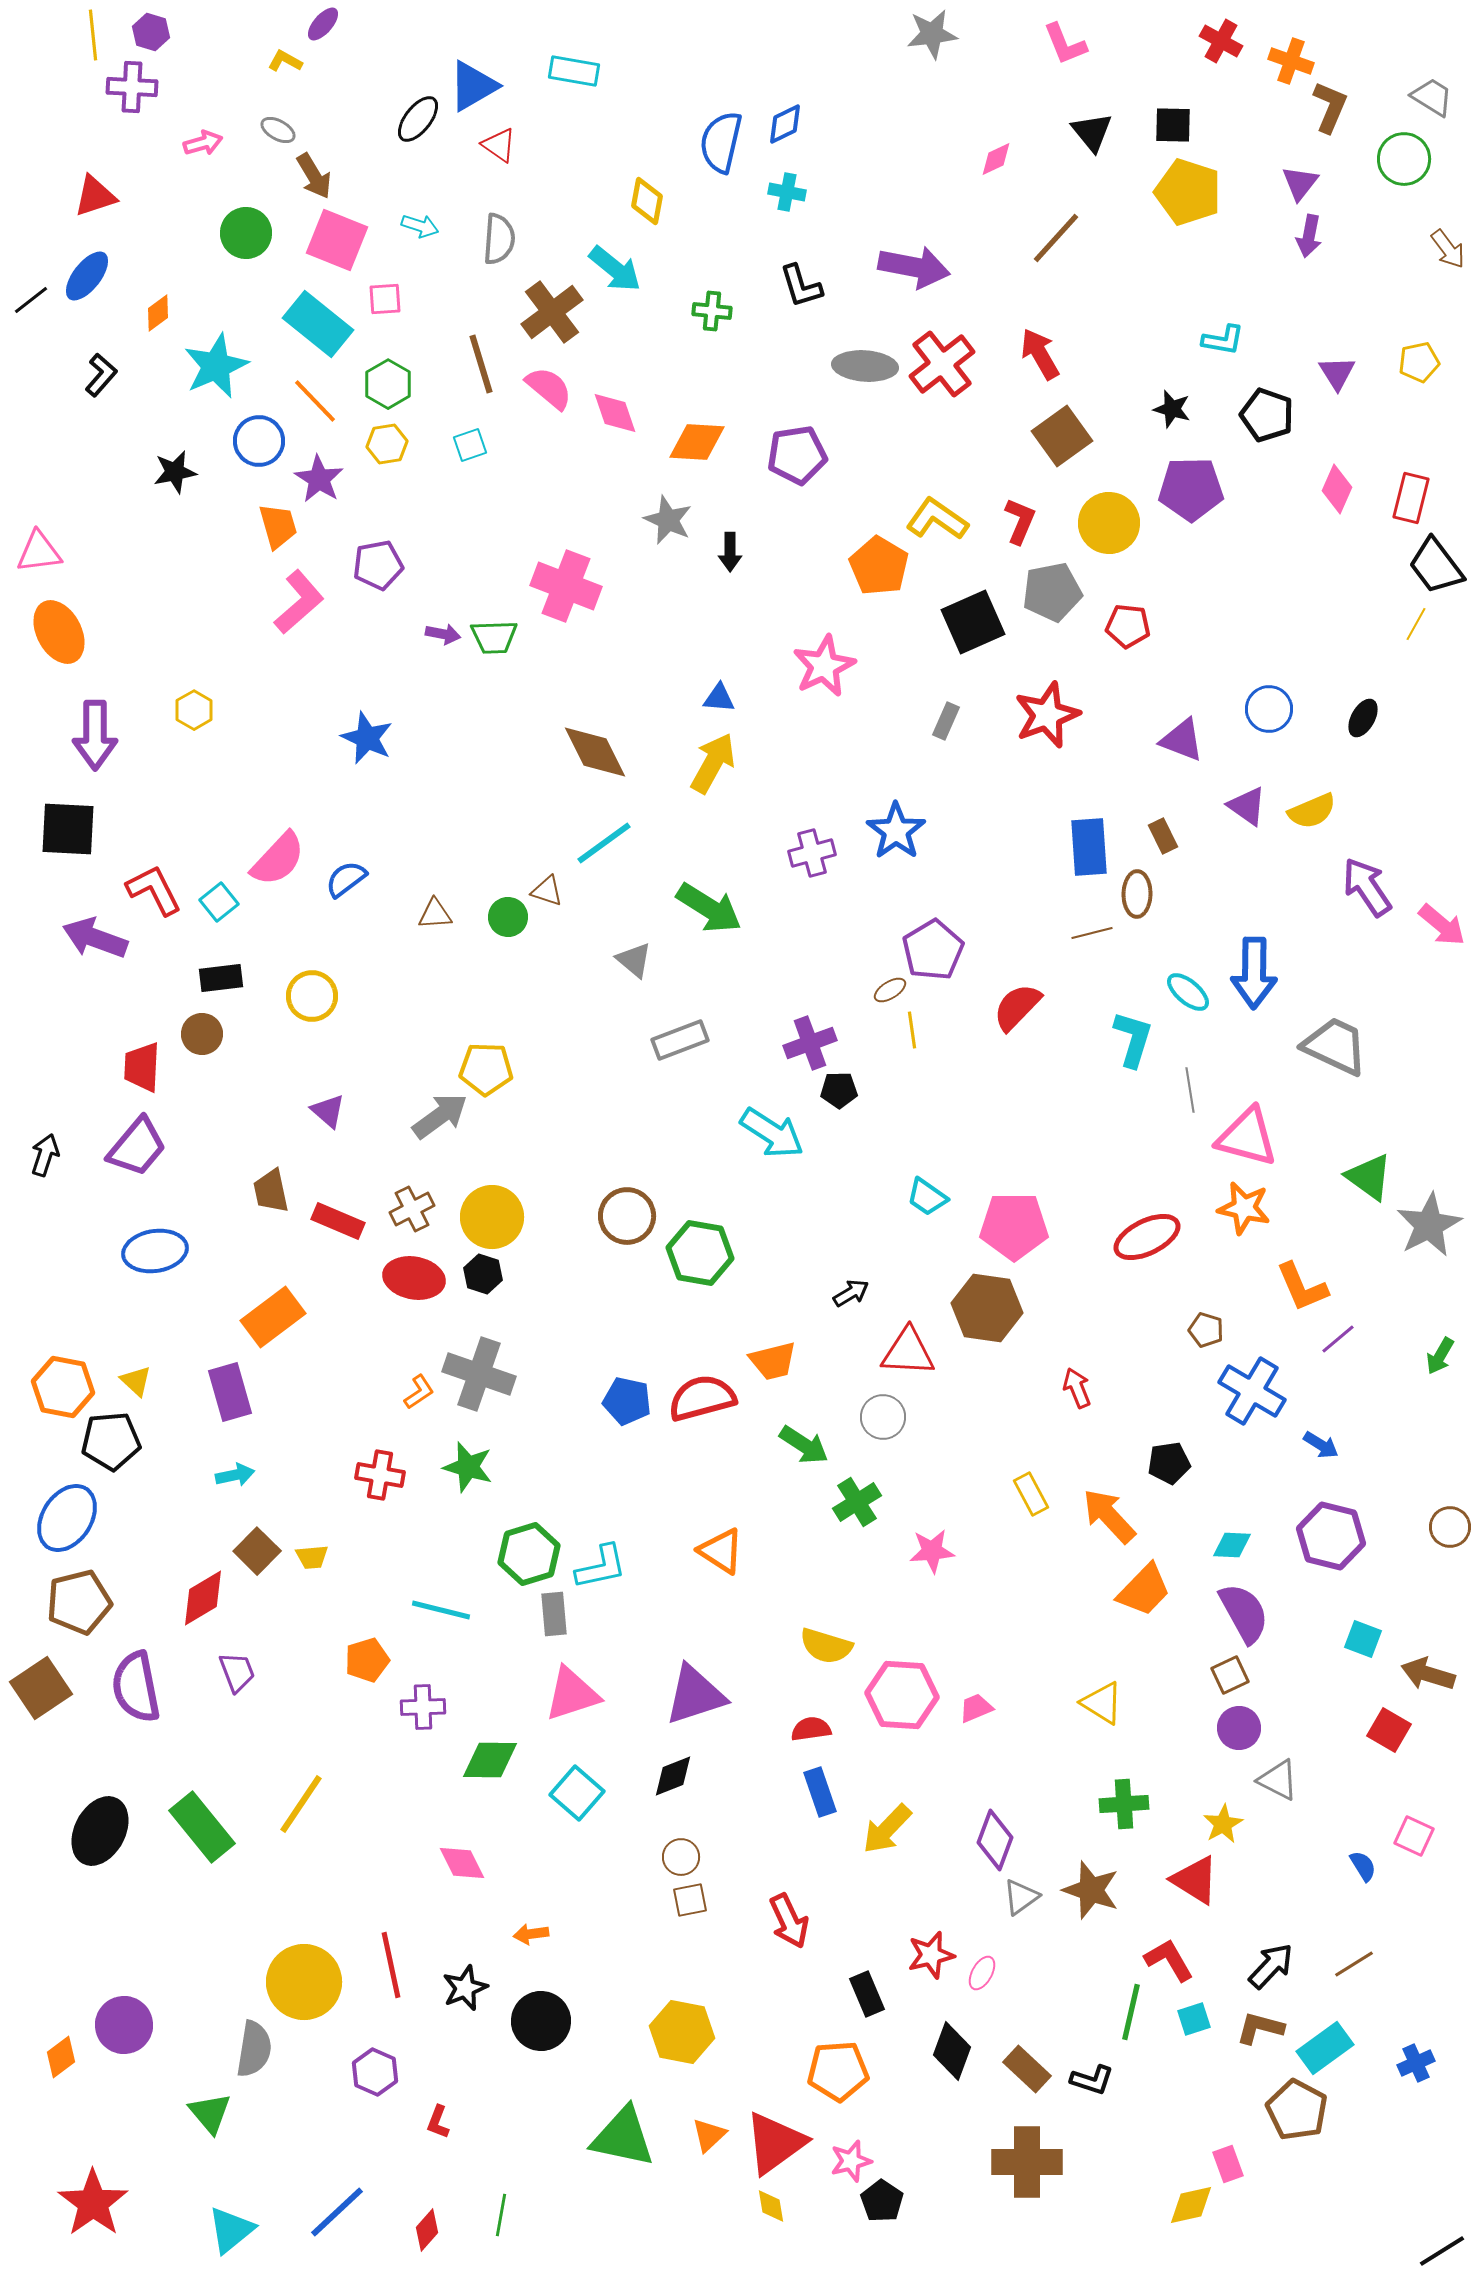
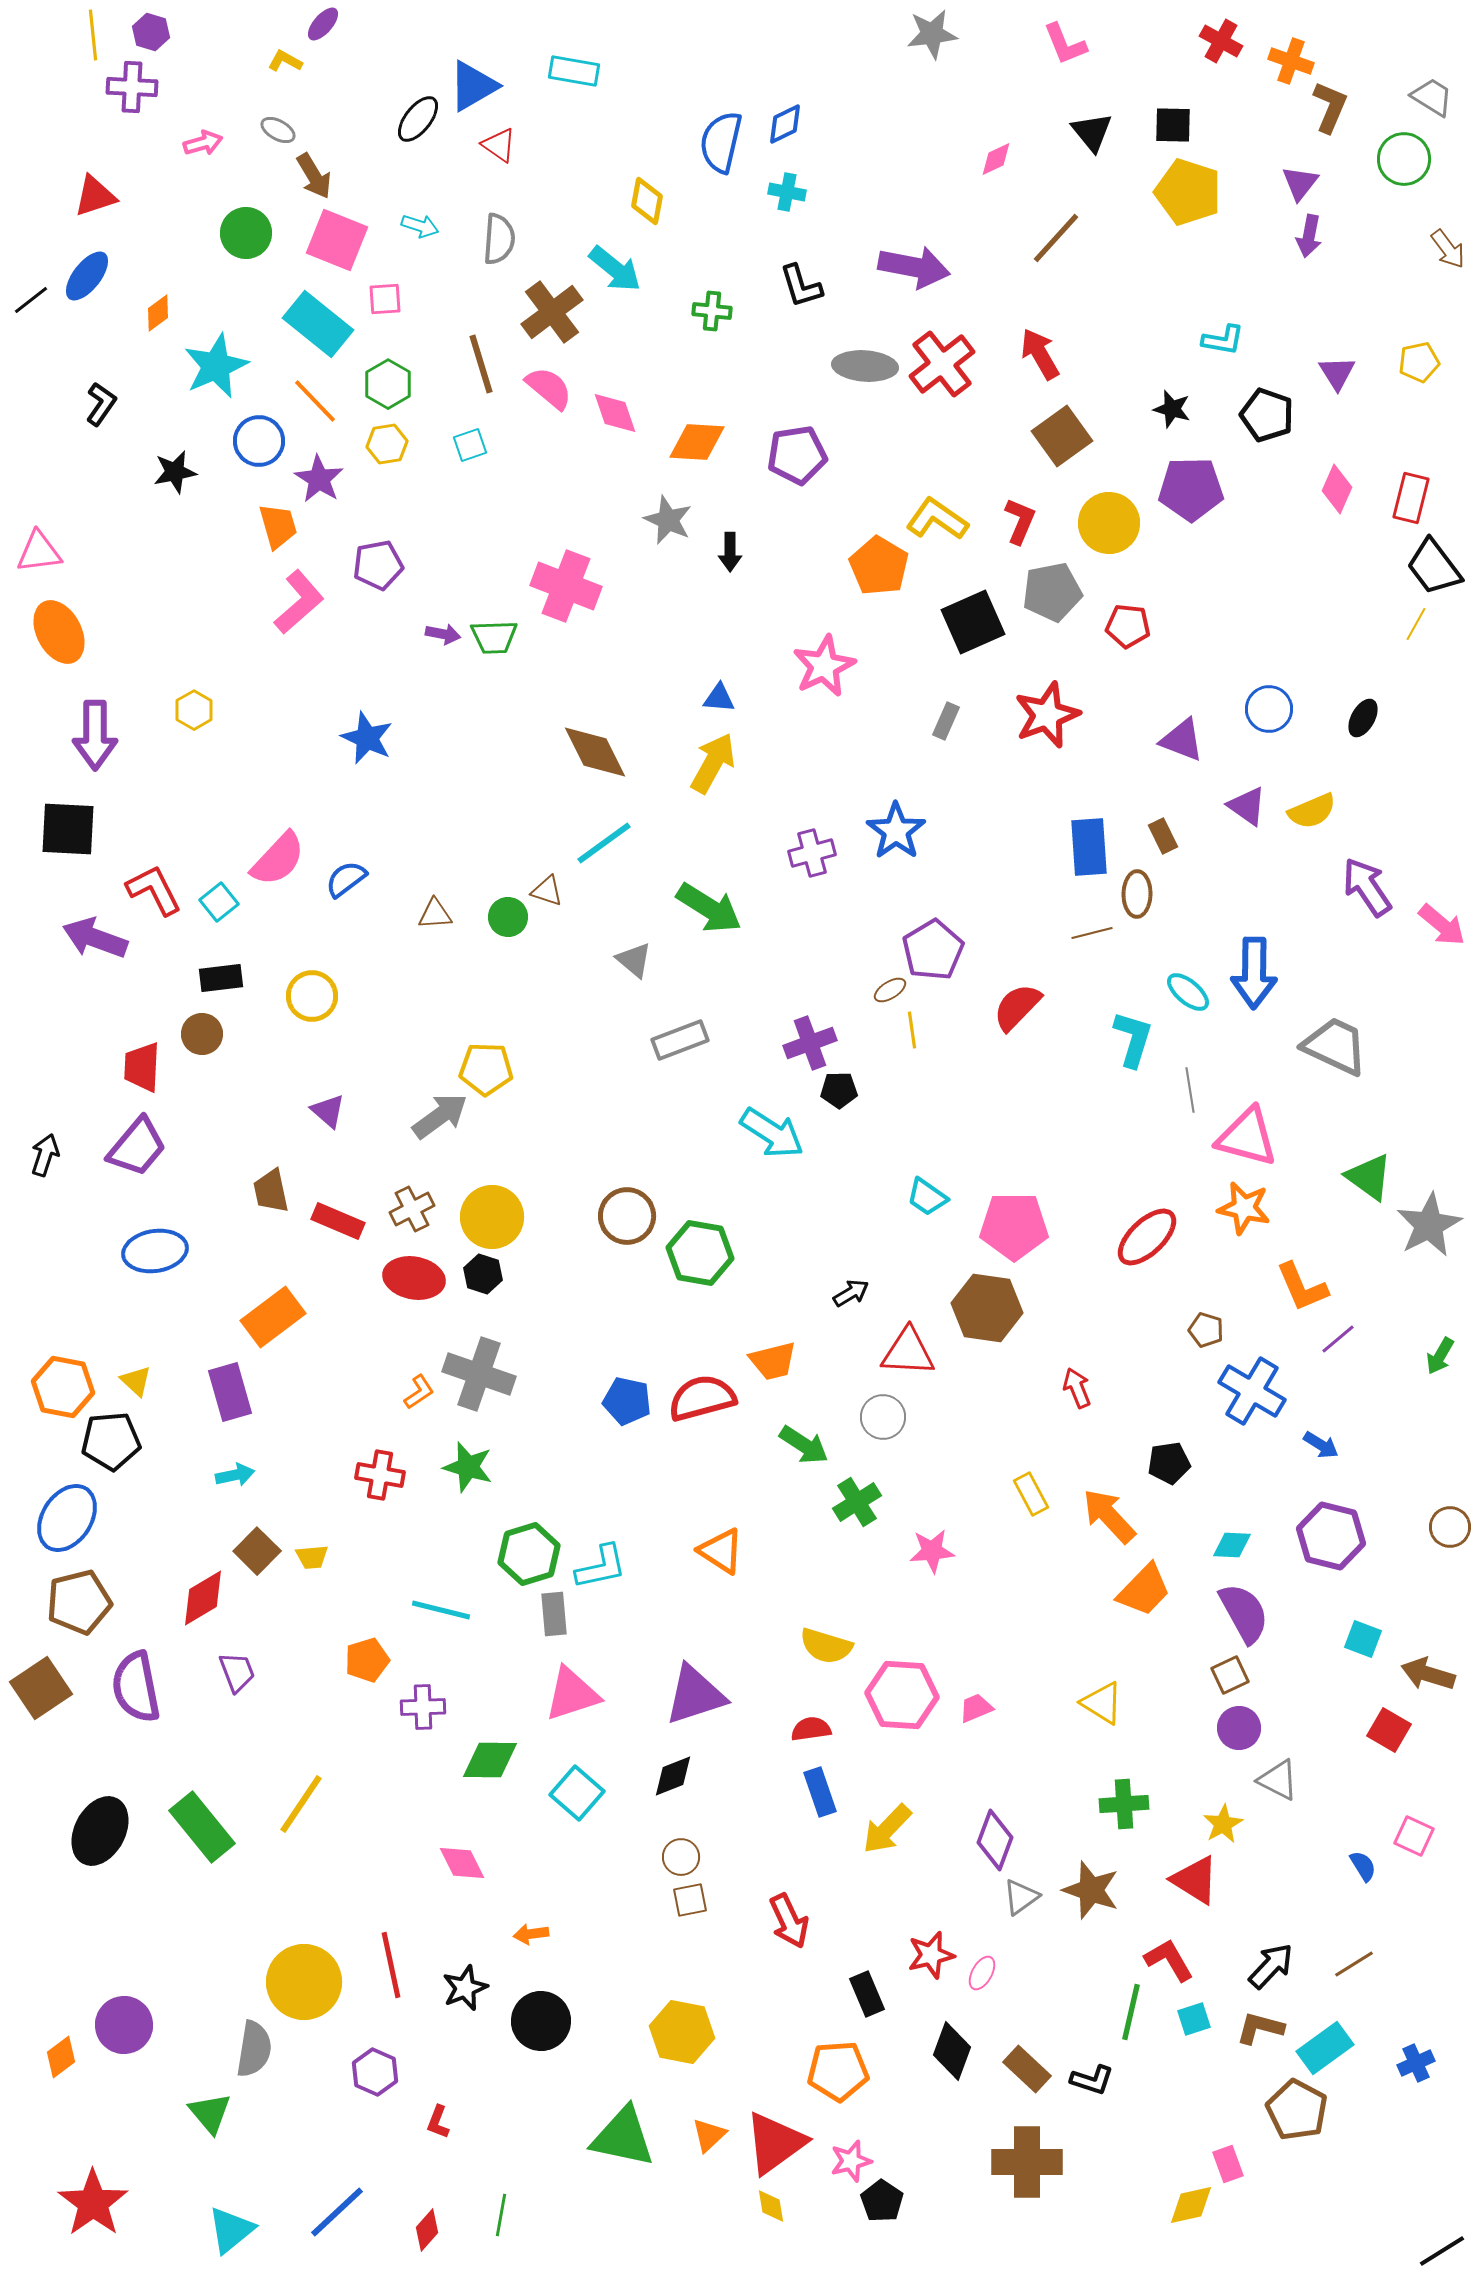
black L-shape at (101, 375): moved 29 px down; rotated 6 degrees counterclockwise
black trapezoid at (1436, 566): moved 2 px left, 1 px down
red ellipse at (1147, 1237): rotated 18 degrees counterclockwise
